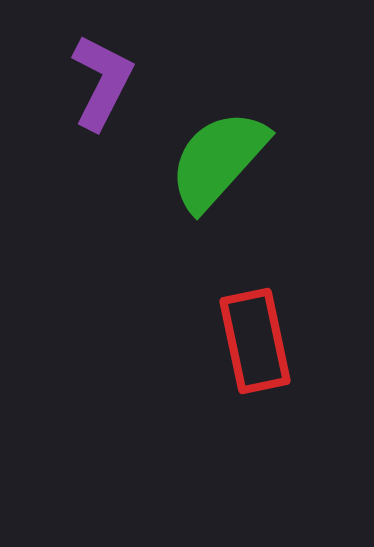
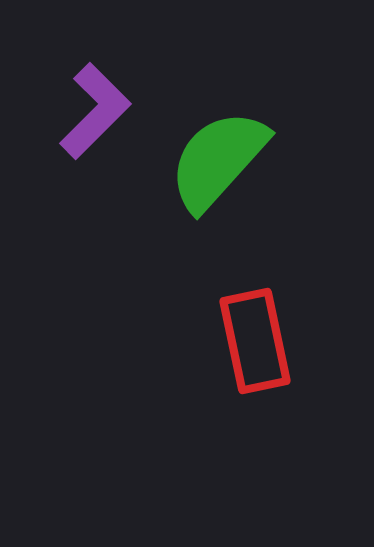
purple L-shape: moved 7 px left, 29 px down; rotated 18 degrees clockwise
